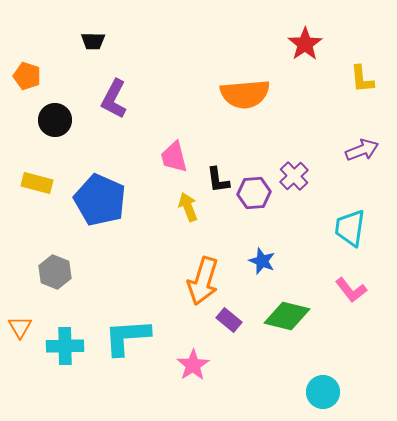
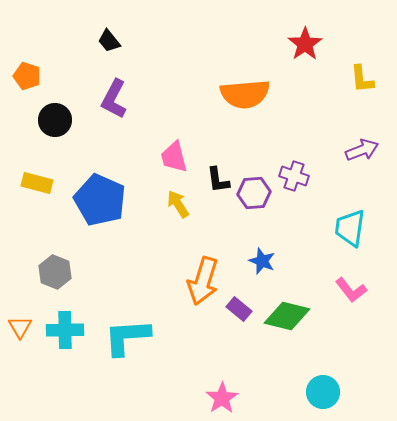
black trapezoid: moved 16 px right; rotated 50 degrees clockwise
purple cross: rotated 28 degrees counterclockwise
yellow arrow: moved 10 px left, 3 px up; rotated 12 degrees counterclockwise
purple rectangle: moved 10 px right, 11 px up
cyan cross: moved 16 px up
pink star: moved 29 px right, 33 px down
